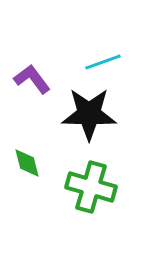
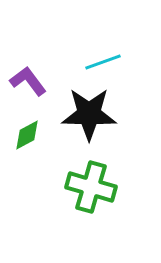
purple L-shape: moved 4 px left, 2 px down
green diamond: moved 28 px up; rotated 76 degrees clockwise
